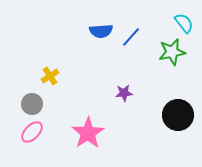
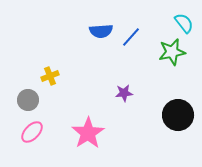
yellow cross: rotated 12 degrees clockwise
gray circle: moved 4 px left, 4 px up
